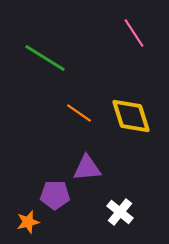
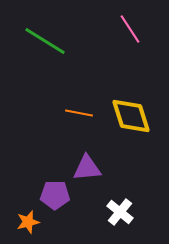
pink line: moved 4 px left, 4 px up
green line: moved 17 px up
orange line: rotated 24 degrees counterclockwise
